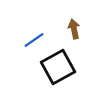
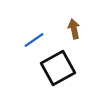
black square: moved 1 px down
